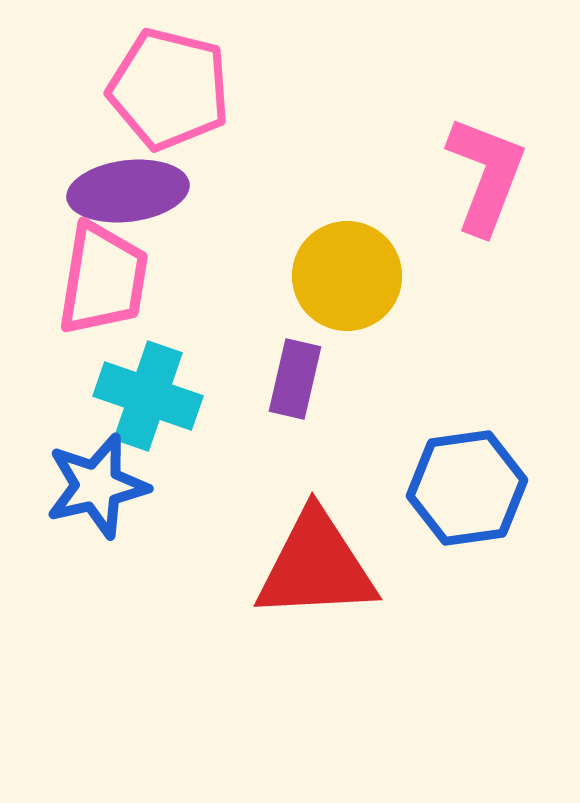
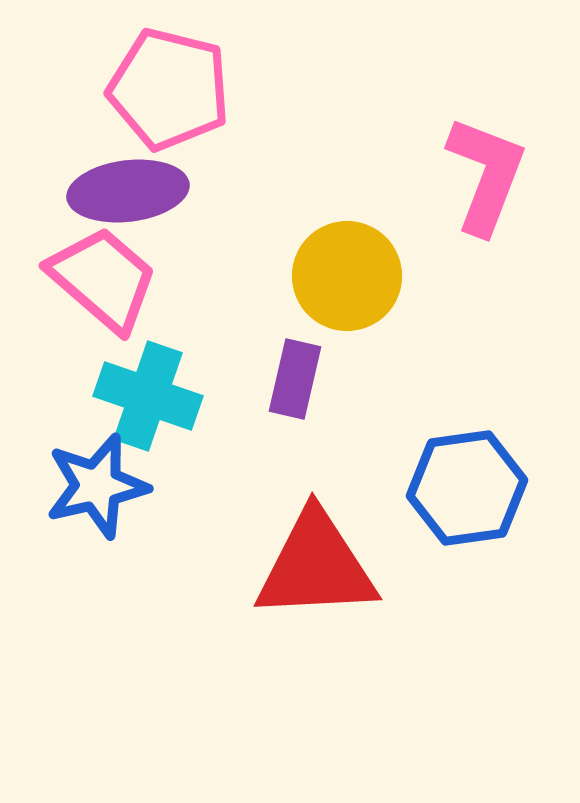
pink trapezoid: rotated 58 degrees counterclockwise
